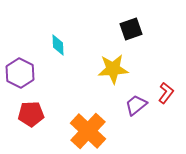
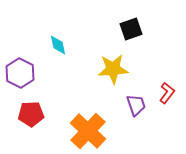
cyan diamond: rotated 10 degrees counterclockwise
red L-shape: moved 1 px right
purple trapezoid: rotated 110 degrees clockwise
